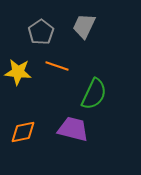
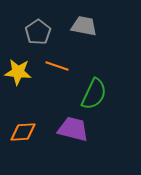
gray trapezoid: rotated 76 degrees clockwise
gray pentagon: moved 3 px left
orange diamond: rotated 8 degrees clockwise
